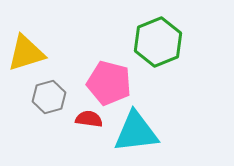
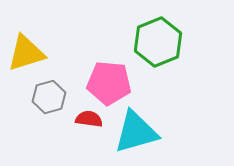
pink pentagon: rotated 9 degrees counterclockwise
cyan triangle: rotated 9 degrees counterclockwise
